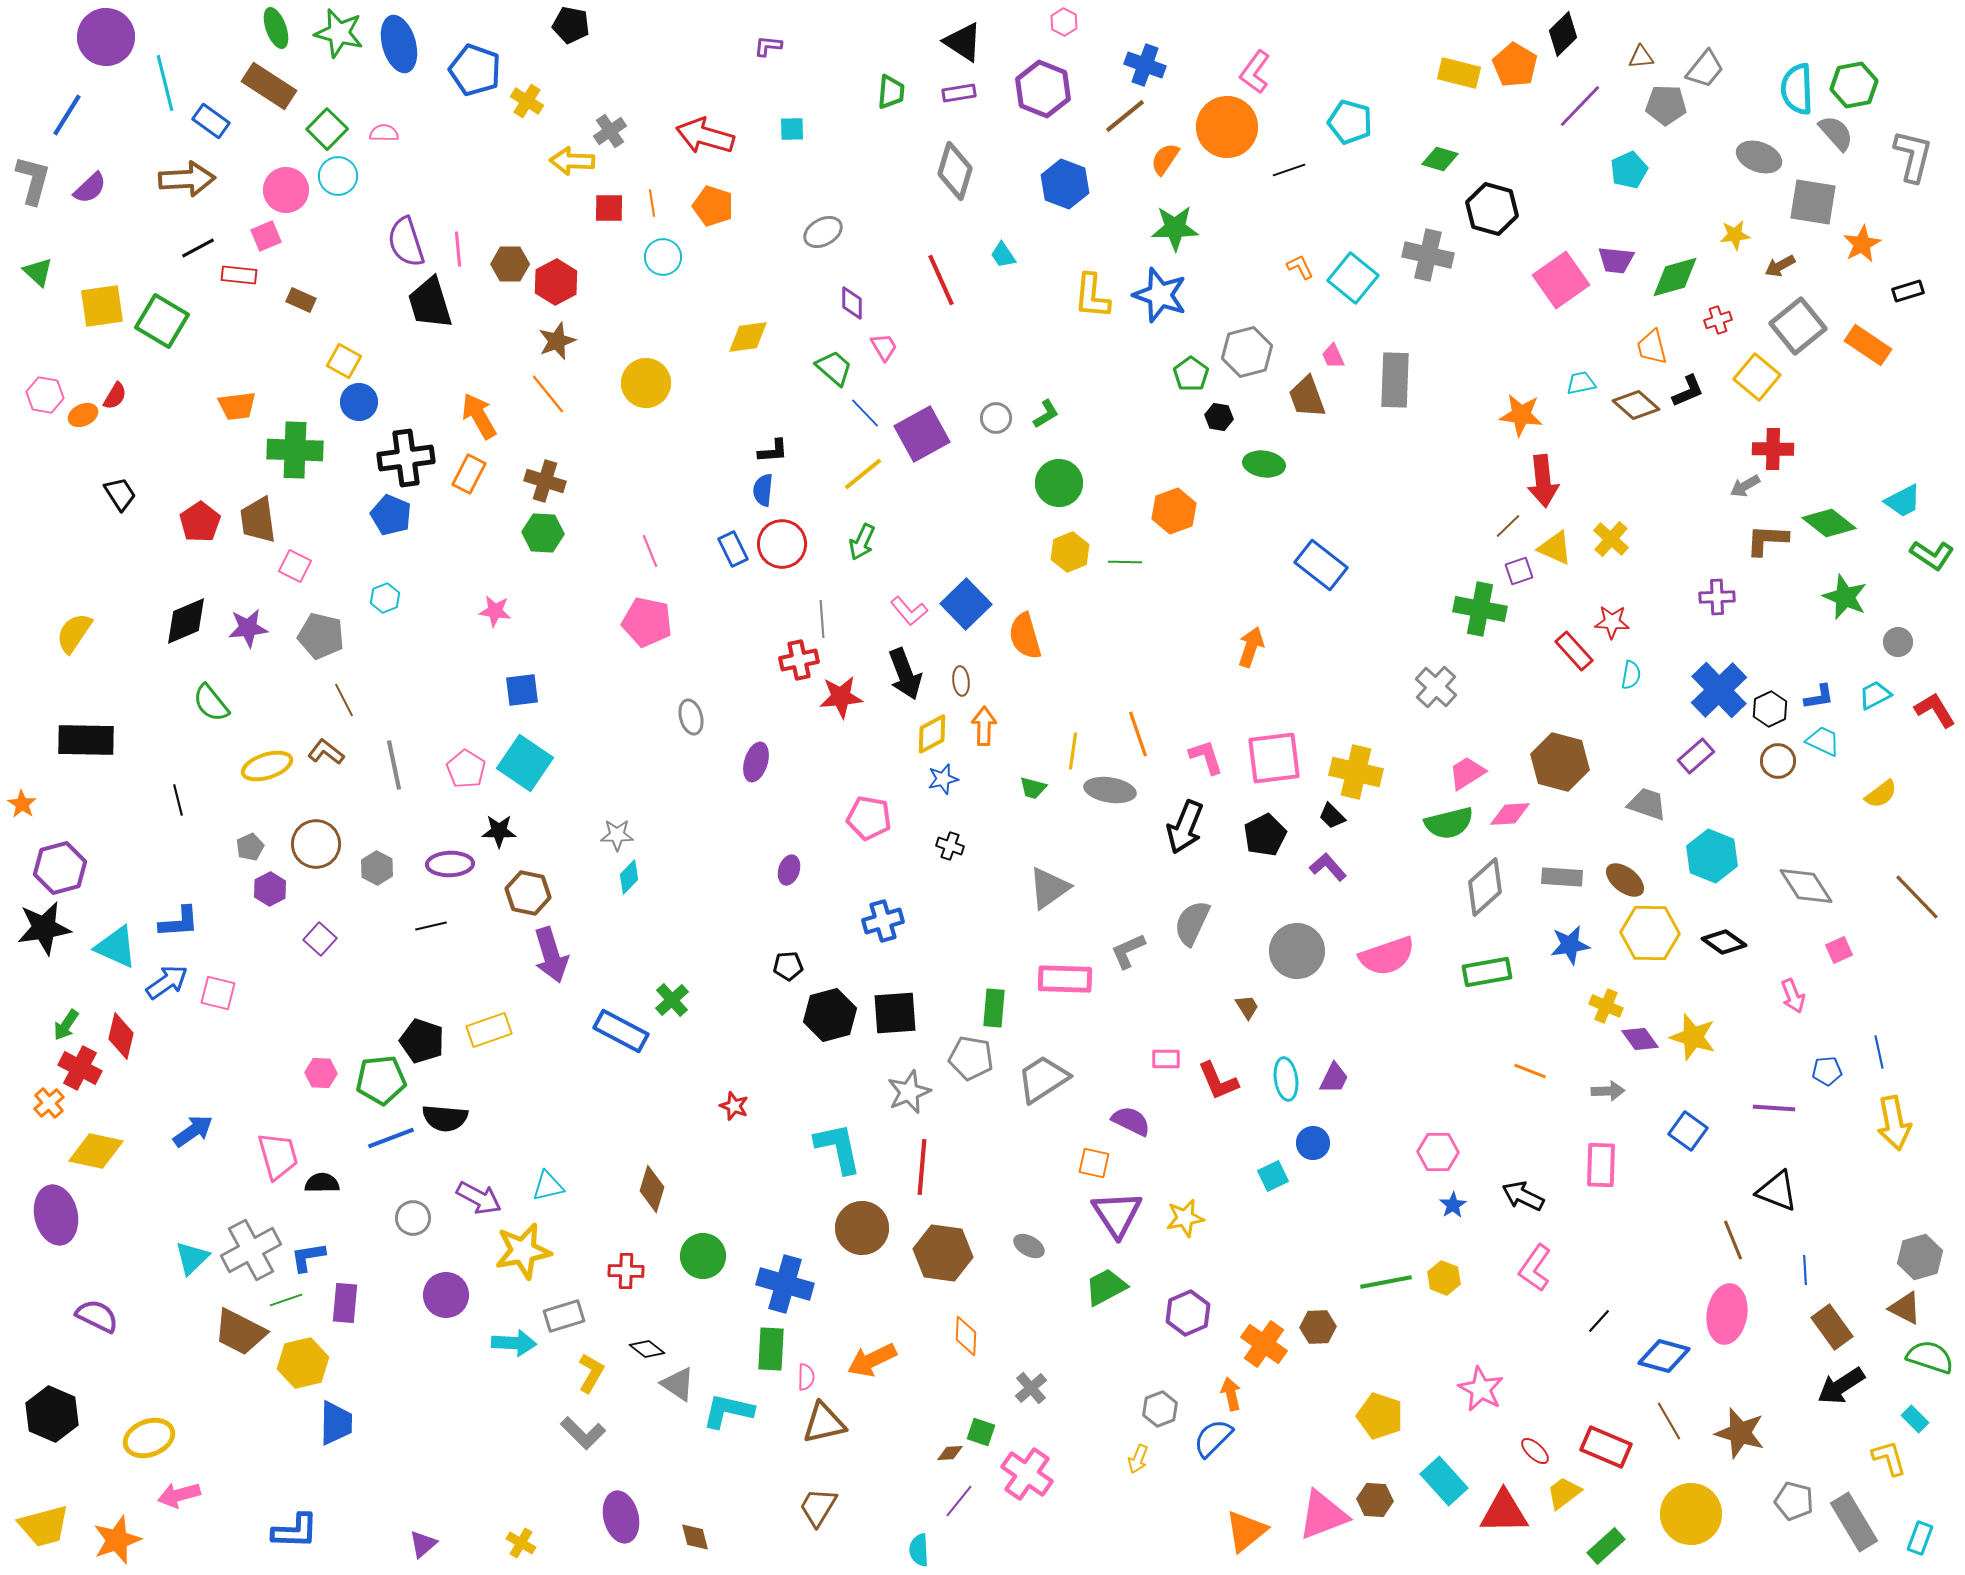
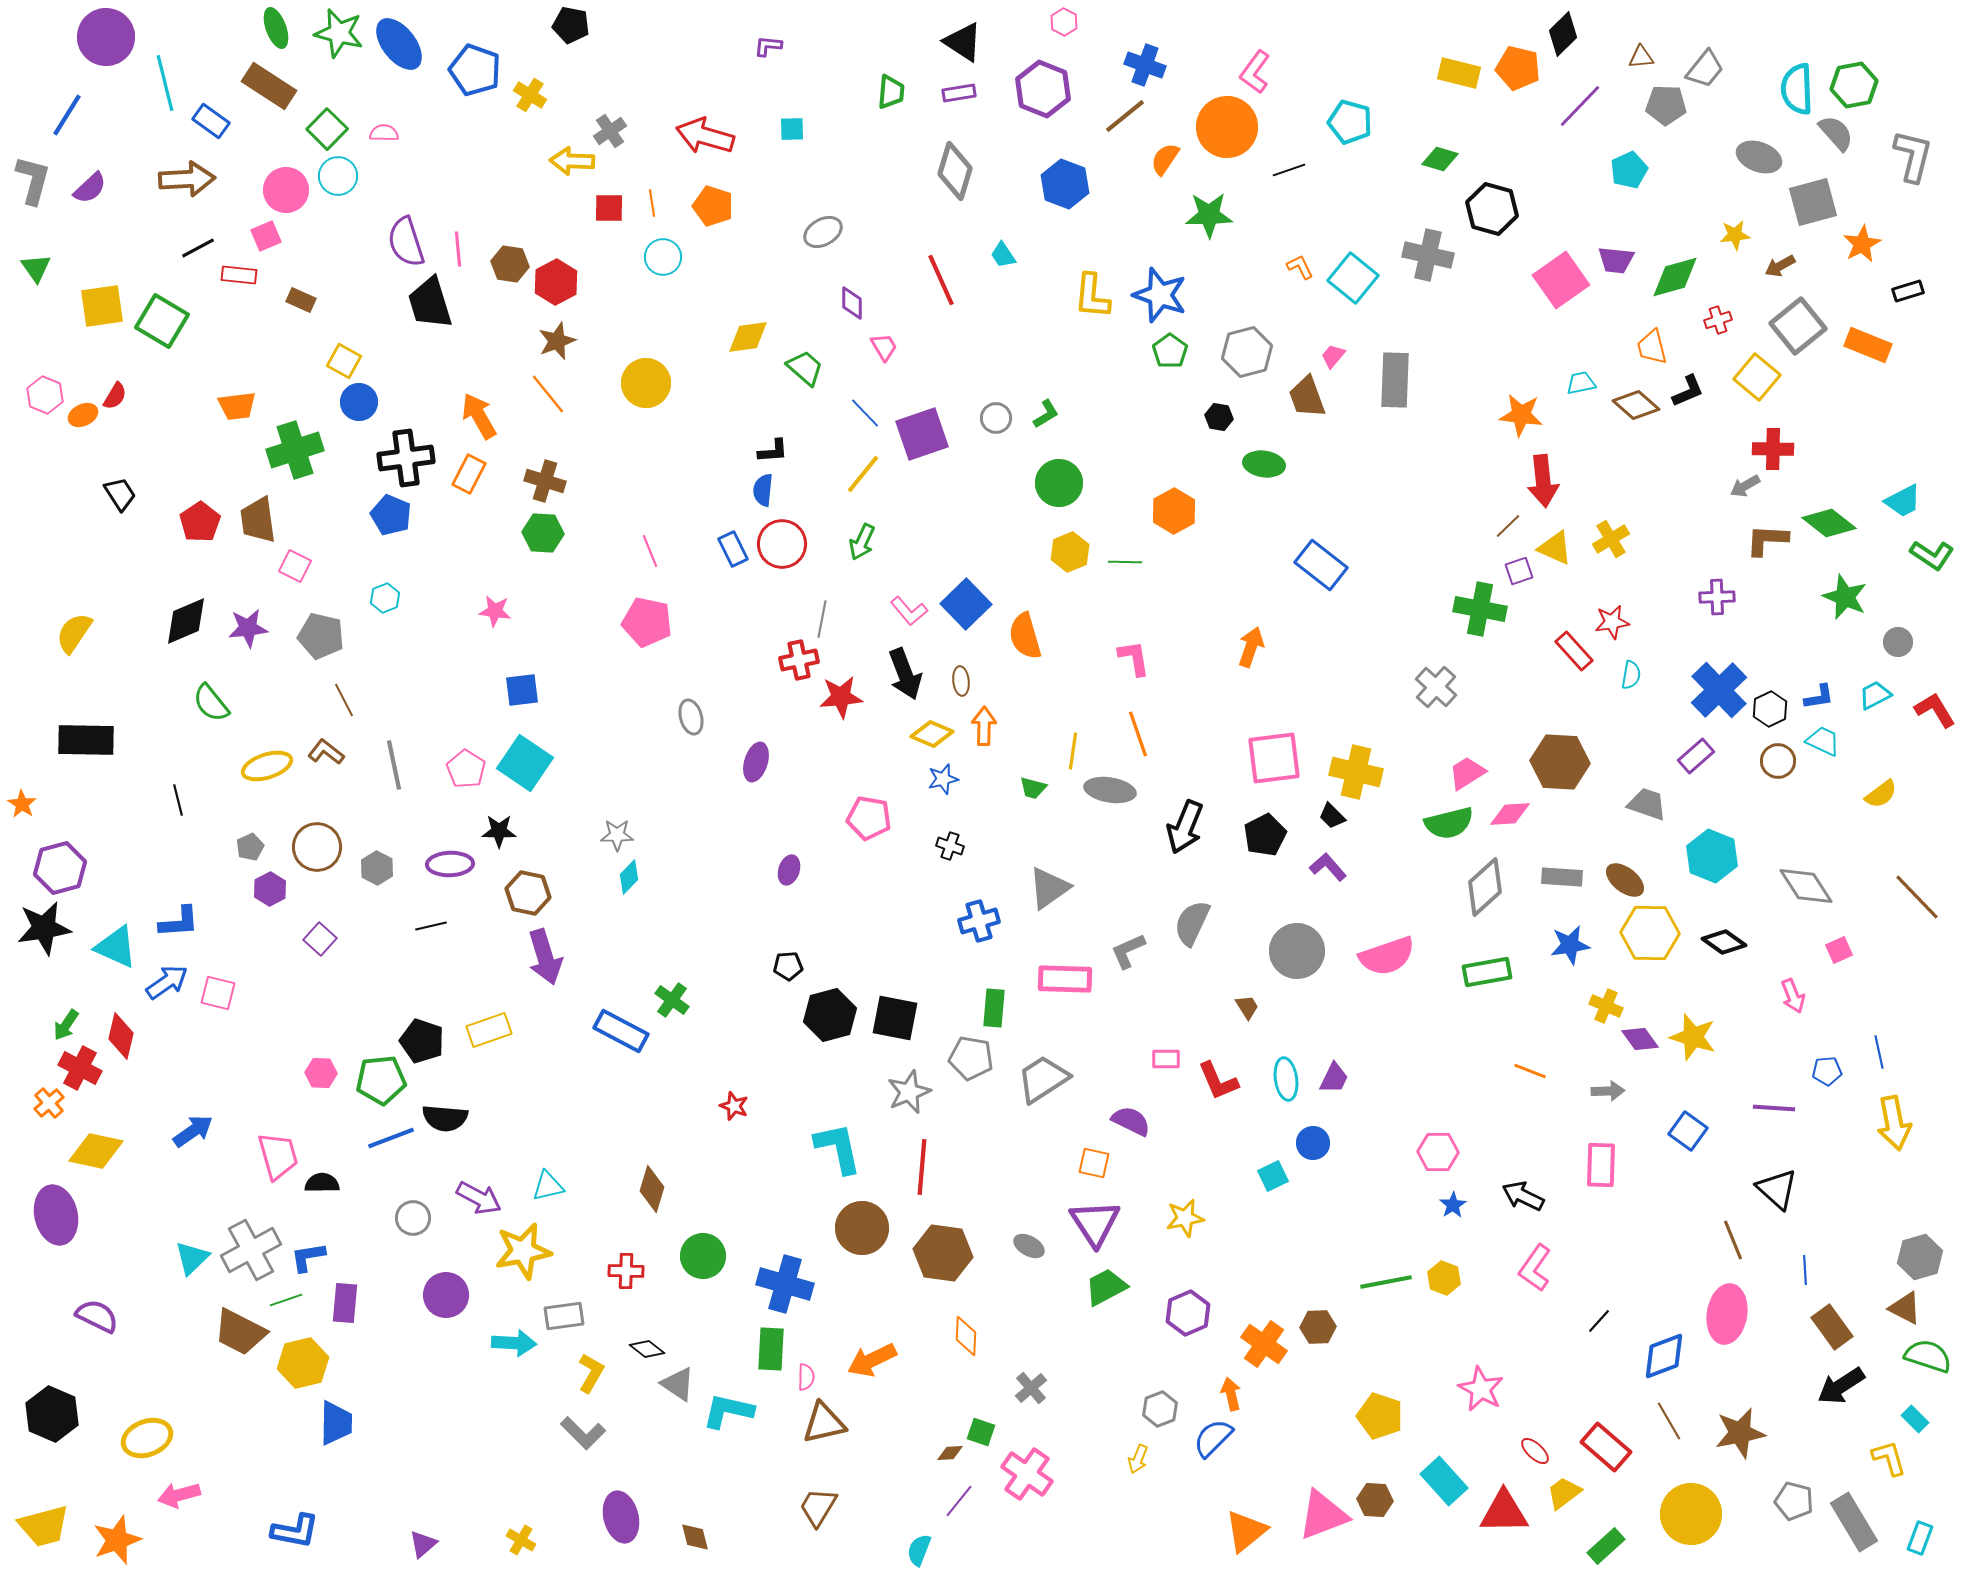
blue ellipse at (399, 44): rotated 22 degrees counterclockwise
orange pentagon at (1515, 65): moved 3 px right, 3 px down; rotated 18 degrees counterclockwise
yellow cross at (527, 101): moved 3 px right, 6 px up
gray square at (1813, 202): rotated 24 degrees counterclockwise
green star at (1175, 228): moved 34 px right, 13 px up
brown hexagon at (510, 264): rotated 9 degrees clockwise
green triangle at (38, 272): moved 2 px left, 4 px up; rotated 12 degrees clockwise
orange rectangle at (1868, 345): rotated 12 degrees counterclockwise
pink trapezoid at (1333, 356): rotated 64 degrees clockwise
green trapezoid at (834, 368): moved 29 px left
green pentagon at (1191, 374): moved 21 px left, 23 px up
pink hexagon at (45, 395): rotated 12 degrees clockwise
purple square at (922, 434): rotated 10 degrees clockwise
green cross at (295, 450): rotated 20 degrees counterclockwise
yellow line at (863, 474): rotated 12 degrees counterclockwise
orange hexagon at (1174, 511): rotated 9 degrees counterclockwise
yellow cross at (1611, 539): rotated 18 degrees clockwise
gray line at (822, 619): rotated 15 degrees clockwise
red star at (1612, 622): rotated 12 degrees counterclockwise
yellow diamond at (932, 734): rotated 51 degrees clockwise
pink L-shape at (1206, 757): moved 72 px left, 99 px up; rotated 9 degrees clockwise
brown hexagon at (1560, 762): rotated 12 degrees counterclockwise
brown circle at (316, 844): moved 1 px right, 3 px down
blue cross at (883, 921): moved 96 px right
purple arrow at (551, 955): moved 6 px left, 2 px down
green cross at (672, 1000): rotated 12 degrees counterclockwise
black square at (895, 1013): moved 5 px down; rotated 15 degrees clockwise
black triangle at (1777, 1191): moved 2 px up; rotated 21 degrees clockwise
purple triangle at (1117, 1214): moved 22 px left, 9 px down
gray rectangle at (564, 1316): rotated 9 degrees clockwise
blue diamond at (1664, 1356): rotated 36 degrees counterclockwise
green semicircle at (1930, 1357): moved 2 px left, 1 px up
brown star at (1740, 1433): rotated 27 degrees counterclockwise
yellow ellipse at (149, 1438): moved 2 px left
red rectangle at (1606, 1447): rotated 18 degrees clockwise
blue L-shape at (295, 1531): rotated 9 degrees clockwise
yellow cross at (521, 1543): moved 3 px up
cyan semicircle at (919, 1550): rotated 24 degrees clockwise
